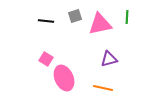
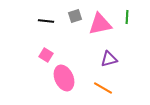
pink square: moved 4 px up
orange line: rotated 18 degrees clockwise
